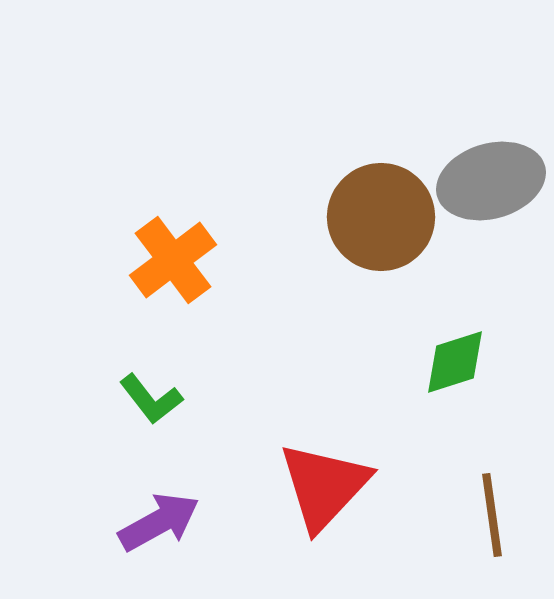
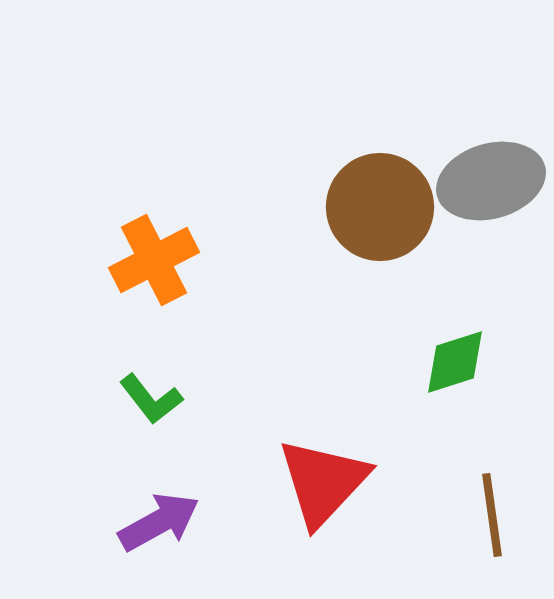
brown circle: moved 1 px left, 10 px up
orange cross: moved 19 px left; rotated 10 degrees clockwise
red triangle: moved 1 px left, 4 px up
